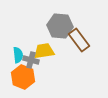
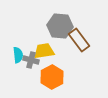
orange hexagon: moved 29 px right; rotated 10 degrees clockwise
